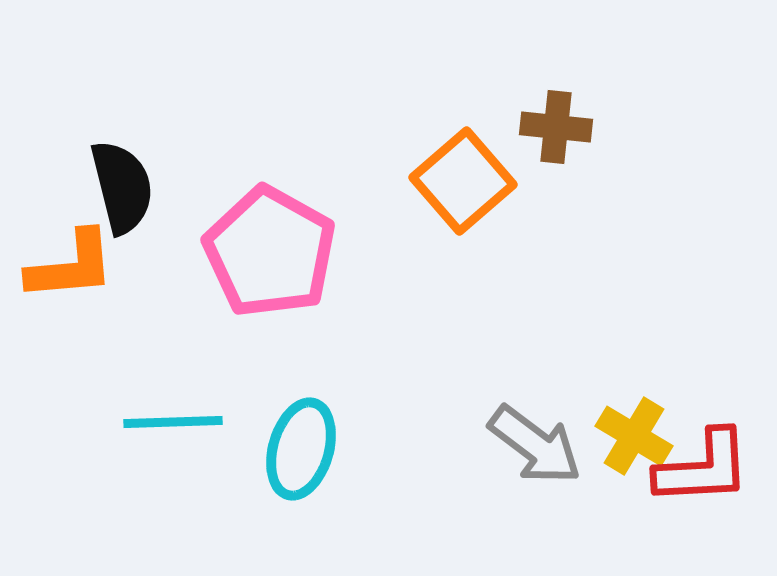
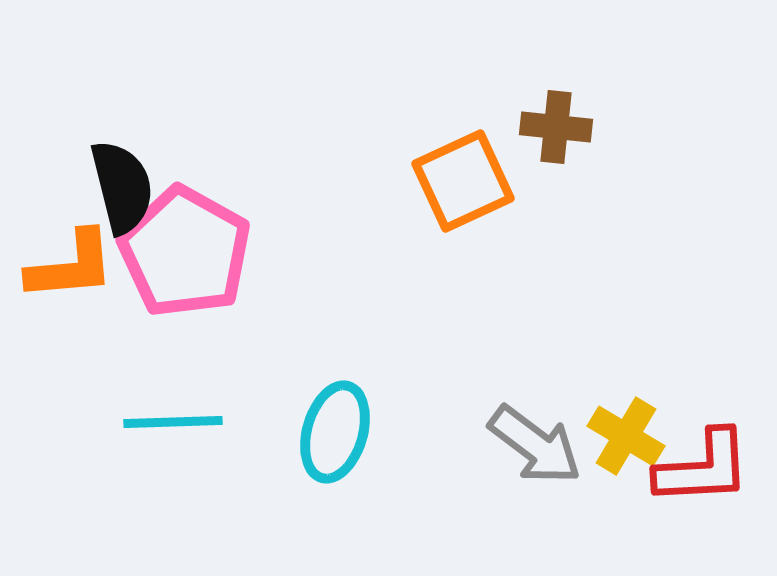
orange square: rotated 16 degrees clockwise
pink pentagon: moved 85 px left
yellow cross: moved 8 px left
cyan ellipse: moved 34 px right, 17 px up
